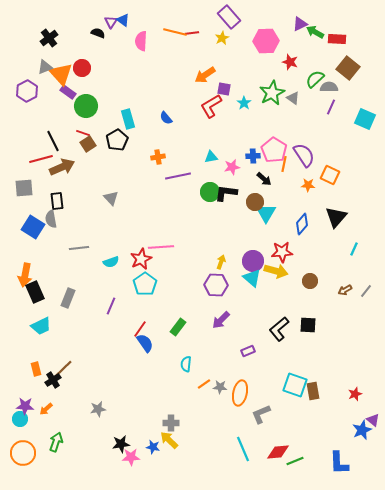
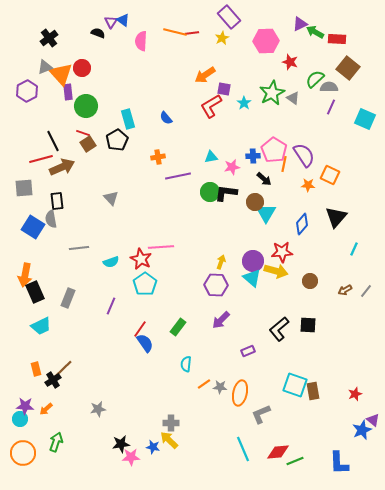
purple rectangle at (68, 92): rotated 49 degrees clockwise
red star at (141, 259): rotated 20 degrees counterclockwise
